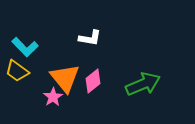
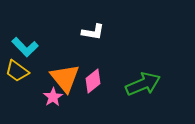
white L-shape: moved 3 px right, 6 px up
